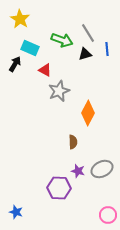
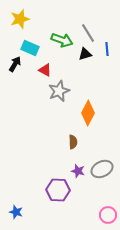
yellow star: rotated 24 degrees clockwise
purple hexagon: moved 1 px left, 2 px down
